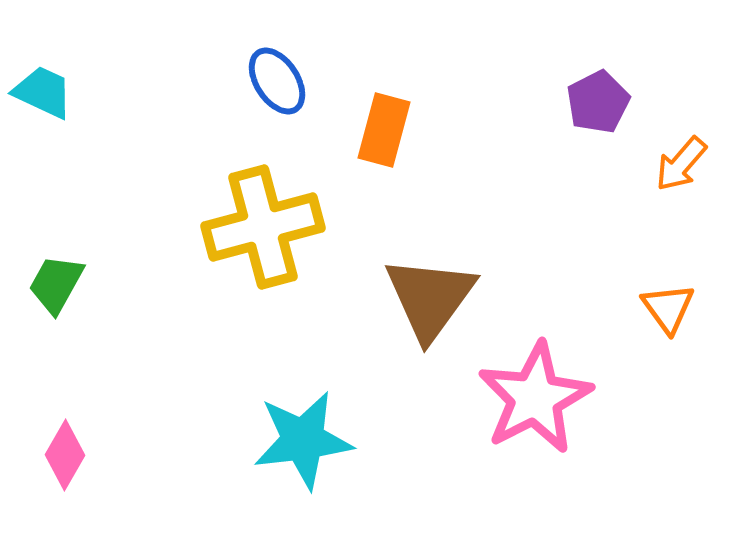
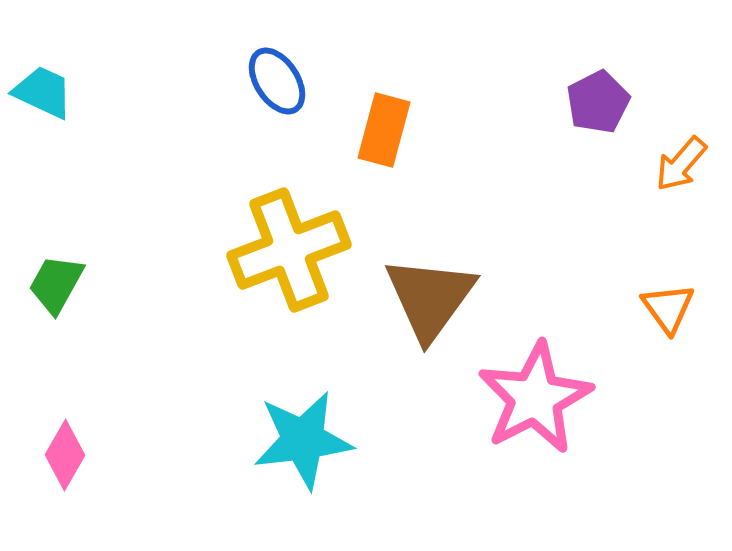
yellow cross: moved 26 px right, 23 px down; rotated 6 degrees counterclockwise
